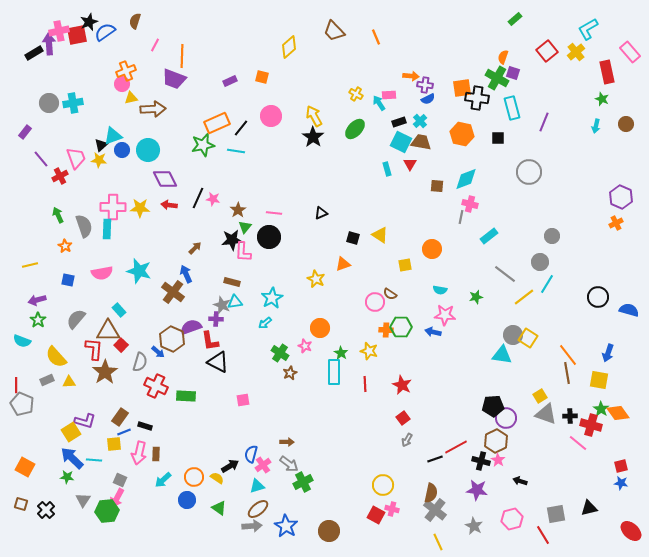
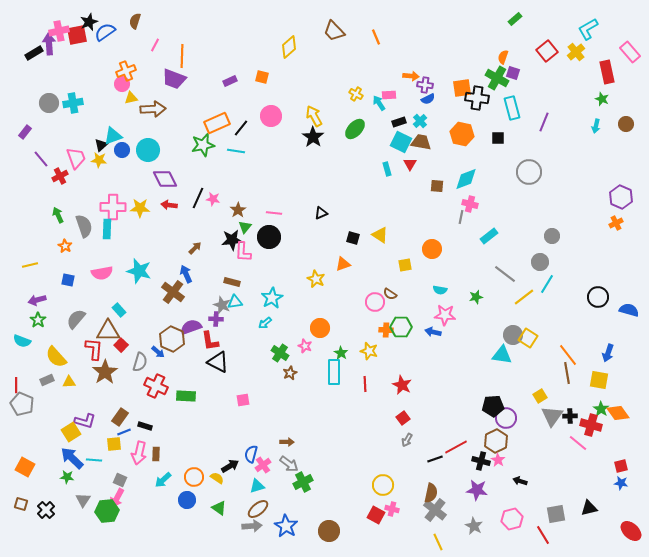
gray triangle at (546, 414): moved 6 px right, 2 px down; rotated 45 degrees clockwise
